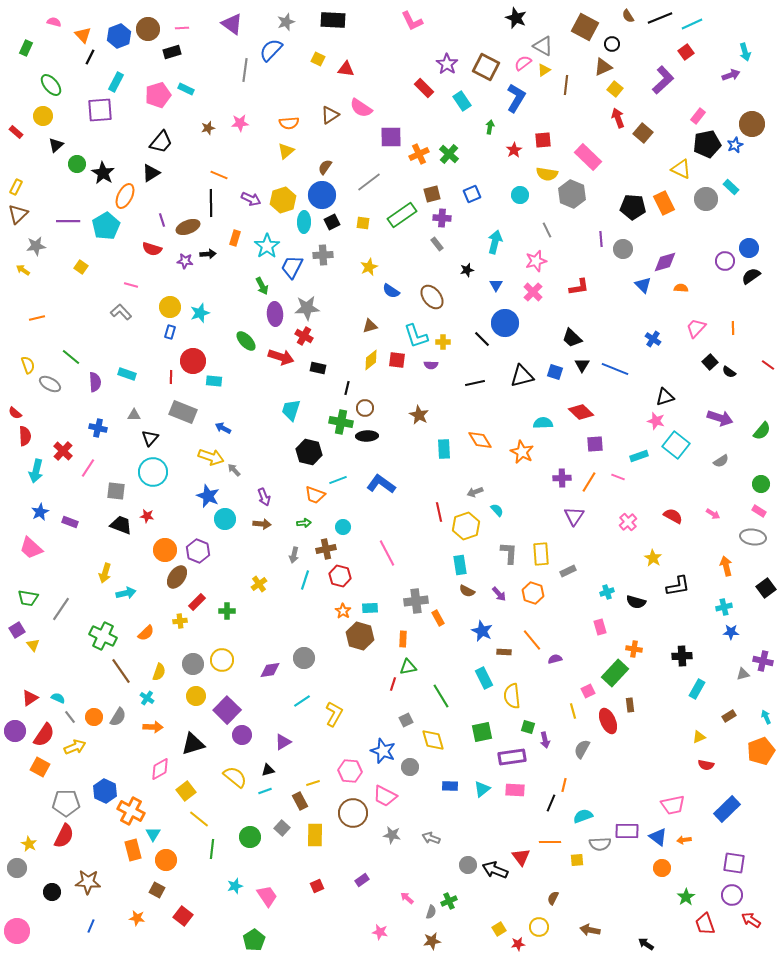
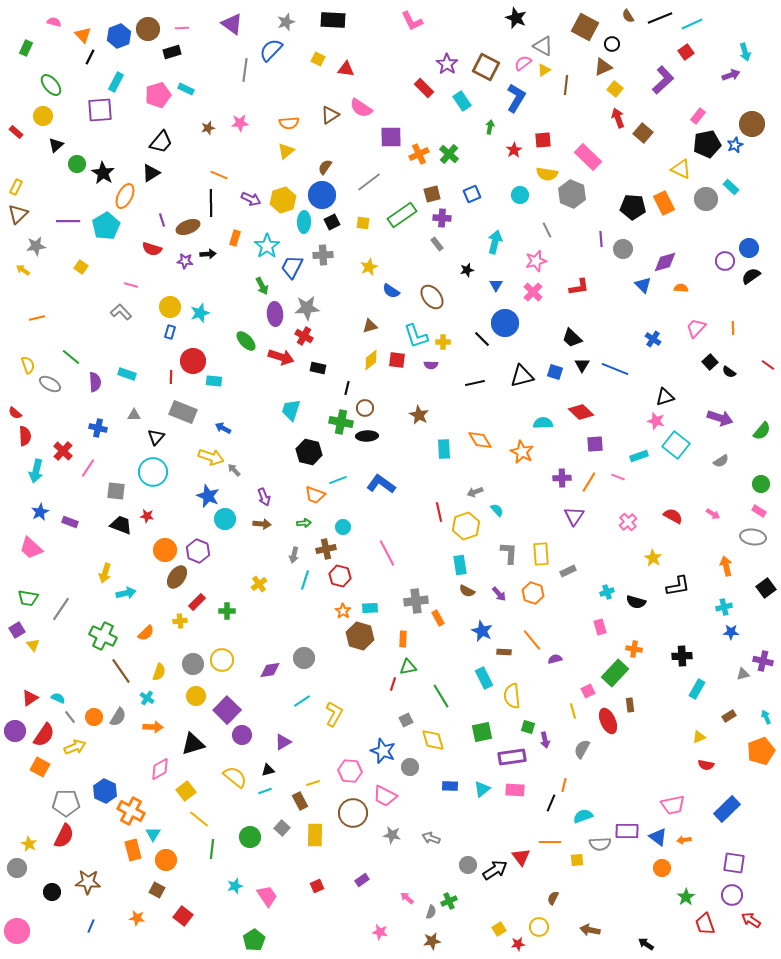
black triangle at (150, 438): moved 6 px right, 1 px up
black arrow at (495, 870): rotated 125 degrees clockwise
